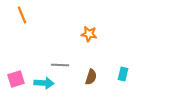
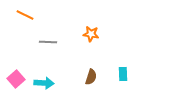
orange line: moved 3 px right; rotated 42 degrees counterclockwise
orange star: moved 2 px right
gray line: moved 12 px left, 23 px up
cyan rectangle: rotated 16 degrees counterclockwise
pink square: rotated 24 degrees counterclockwise
